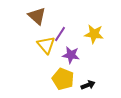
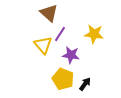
brown triangle: moved 12 px right, 3 px up
yellow triangle: moved 3 px left
black arrow: moved 3 px left, 1 px up; rotated 32 degrees counterclockwise
